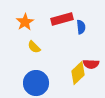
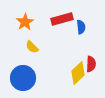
yellow semicircle: moved 2 px left
red semicircle: rotated 91 degrees counterclockwise
blue circle: moved 13 px left, 5 px up
